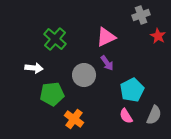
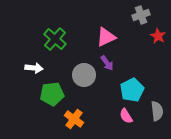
gray semicircle: moved 3 px right, 4 px up; rotated 30 degrees counterclockwise
